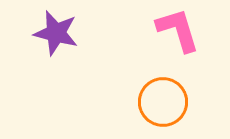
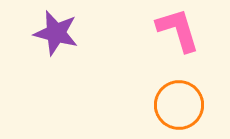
orange circle: moved 16 px right, 3 px down
